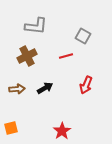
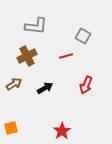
brown arrow: moved 3 px left, 5 px up; rotated 28 degrees counterclockwise
